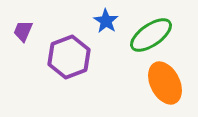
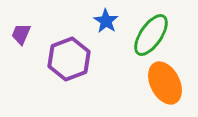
purple trapezoid: moved 2 px left, 3 px down
green ellipse: rotated 21 degrees counterclockwise
purple hexagon: moved 2 px down
